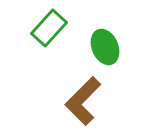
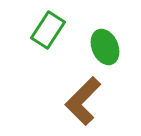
green rectangle: moved 1 px left, 2 px down; rotated 9 degrees counterclockwise
